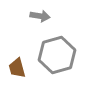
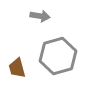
gray hexagon: moved 1 px right, 1 px down
